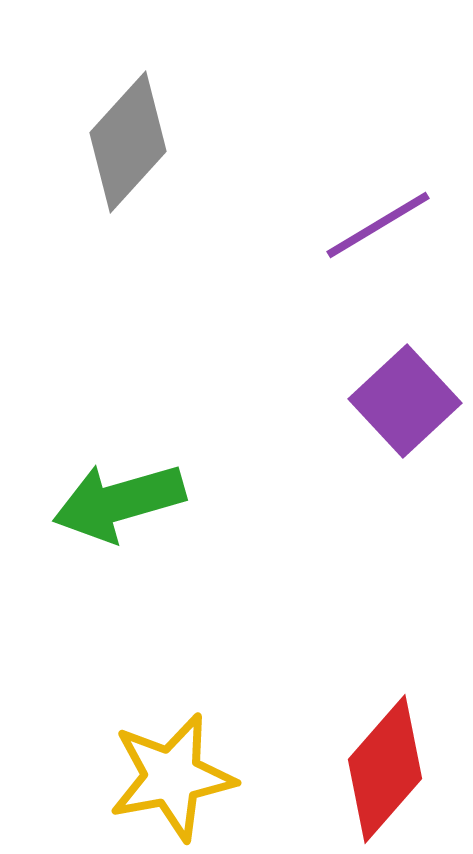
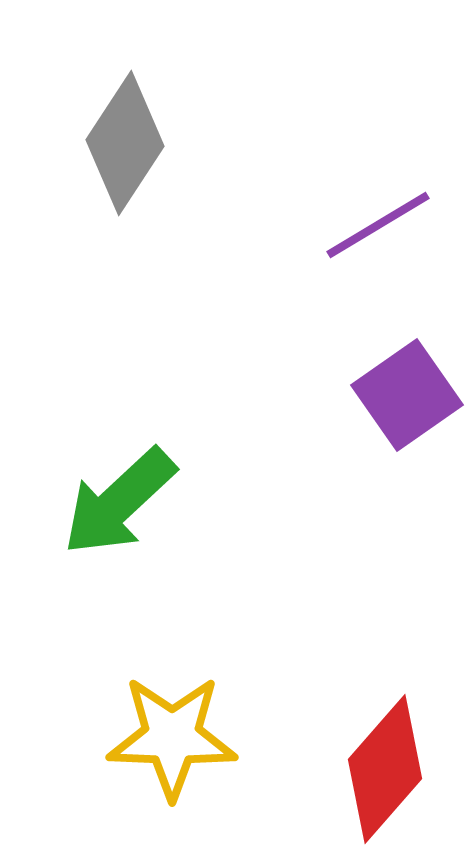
gray diamond: moved 3 px left, 1 px down; rotated 9 degrees counterclockwise
purple square: moved 2 px right, 6 px up; rotated 8 degrees clockwise
green arrow: rotated 27 degrees counterclockwise
yellow star: moved 40 px up; rotated 13 degrees clockwise
